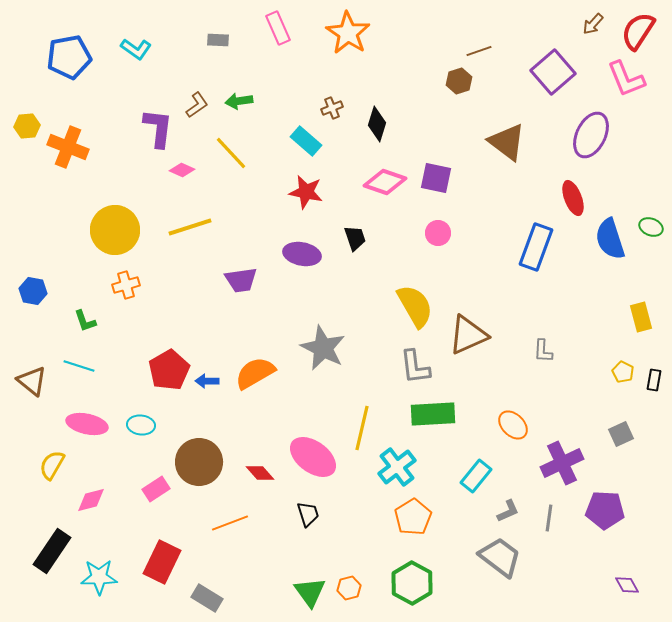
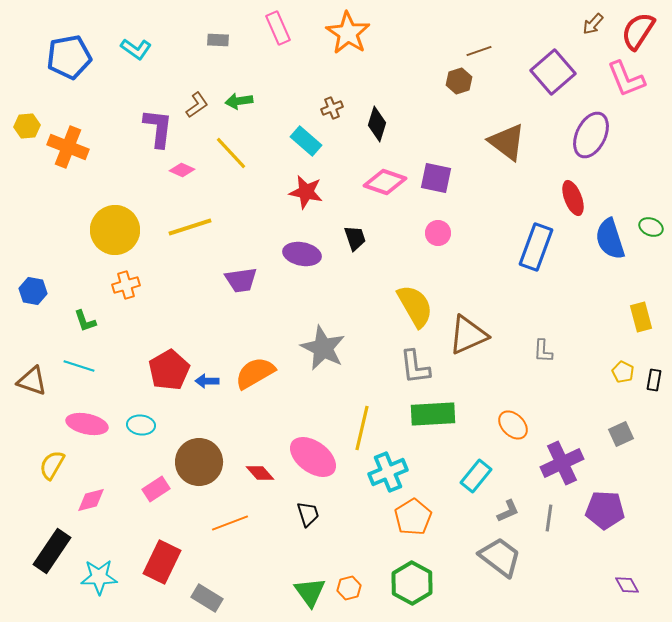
brown triangle at (32, 381): rotated 20 degrees counterclockwise
cyan cross at (397, 467): moved 9 px left, 5 px down; rotated 15 degrees clockwise
